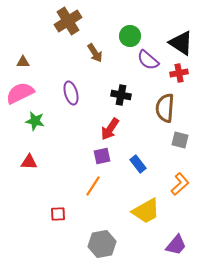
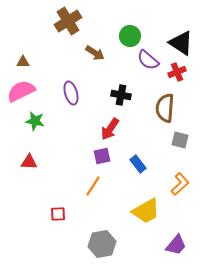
brown arrow: rotated 24 degrees counterclockwise
red cross: moved 2 px left, 1 px up; rotated 12 degrees counterclockwise
pink semicircle: moved 1 px right, 2 px up
